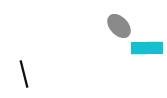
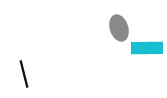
gray ellipse: moved 2 px down; rotated 25 degrees clockwise
